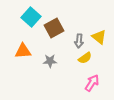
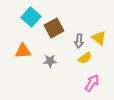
yellow triangle: moved 1 px down
